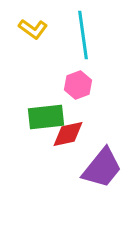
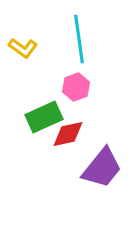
yellow L-shape: moved 10 px left, 19 px down
cyan line: moved 4 px left, 4 px down
pink hexagon: moved 2 px left, 2 px down
green rectangle: moved 2 px left; rotated 18 degrees counterclockwise
